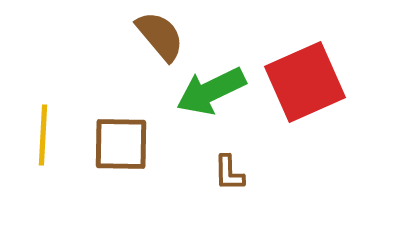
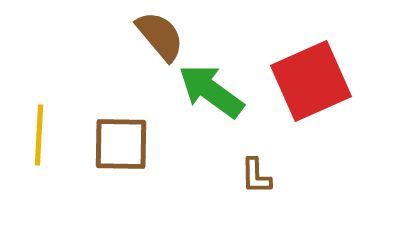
red square: moved 6 px right, 1 px up
green arrow: rotated 62 degrees clockwise
yellow line: moved 4 px left
brown L-shape: moved 27 px right, 3 px down
